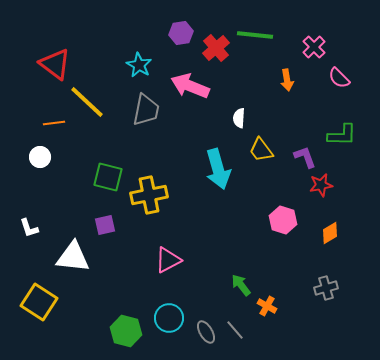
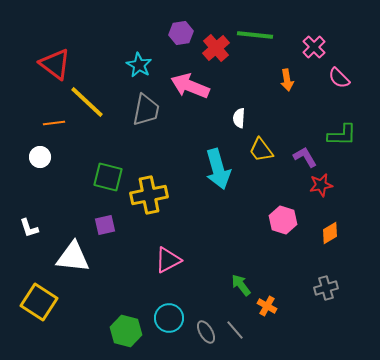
purple L-shape: rotated 10 degrees counterclockwise
